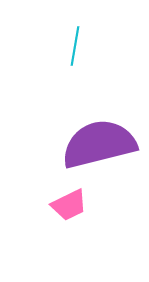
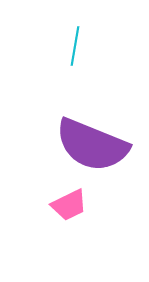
purple semicircle: moved 7 px left, 1 px down; rotated 144 degrees counterclockwise
